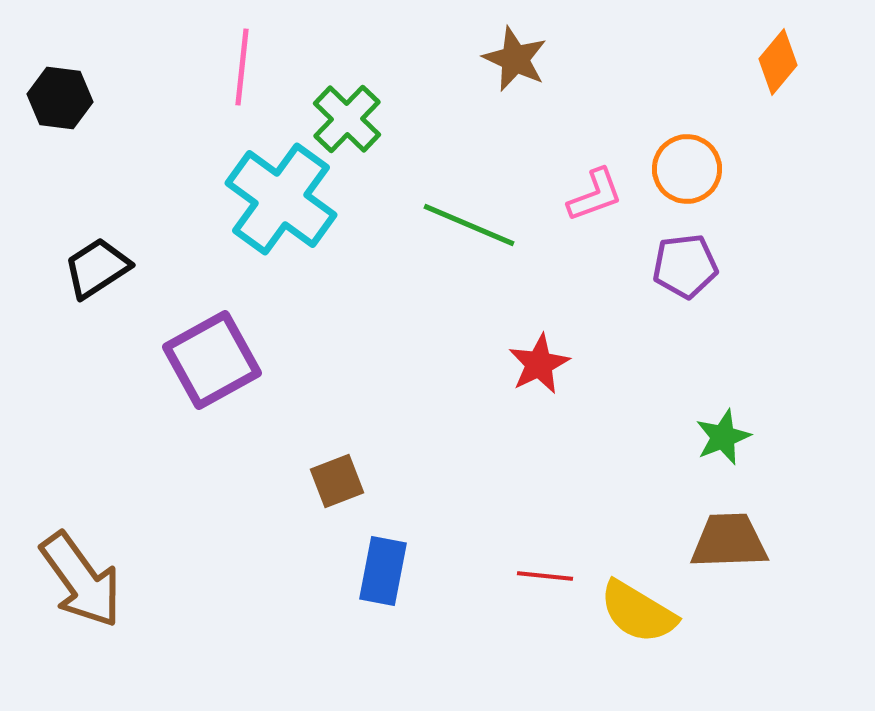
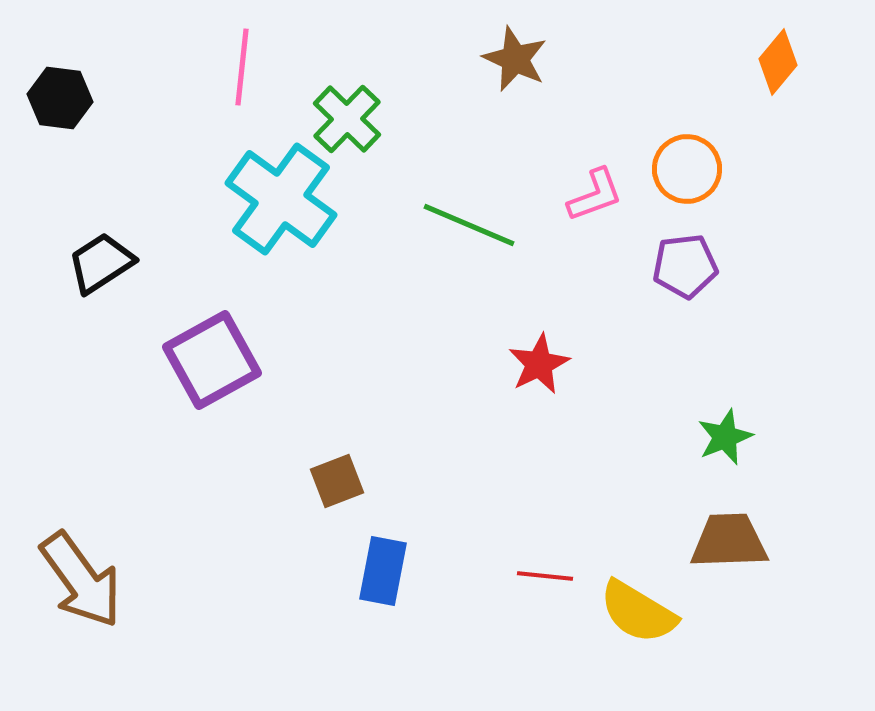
black trapezoid: moved 4 px right, 5 px up
green star: moved 2 px right
